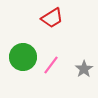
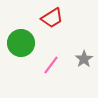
green circle: moved 2 px left, 14 px up
gray star: moved 10 px up
